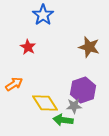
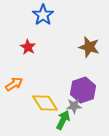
green arrow: rotated 108 degrees clockwise
